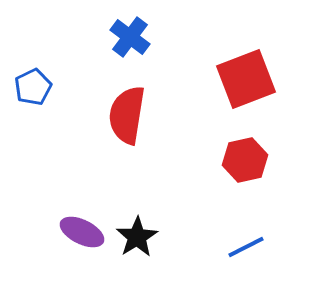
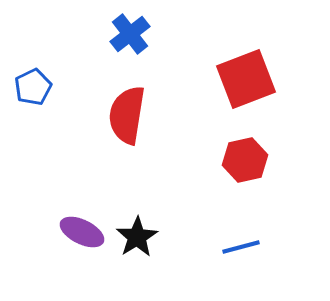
blue cross: moved 3 px up; rotated 15 degrees clockwise
blue line: moved 5 px left; rotated 12 degrees clockwise
